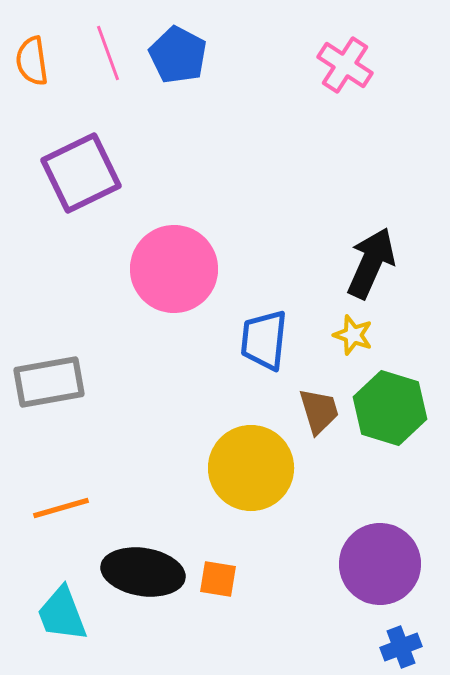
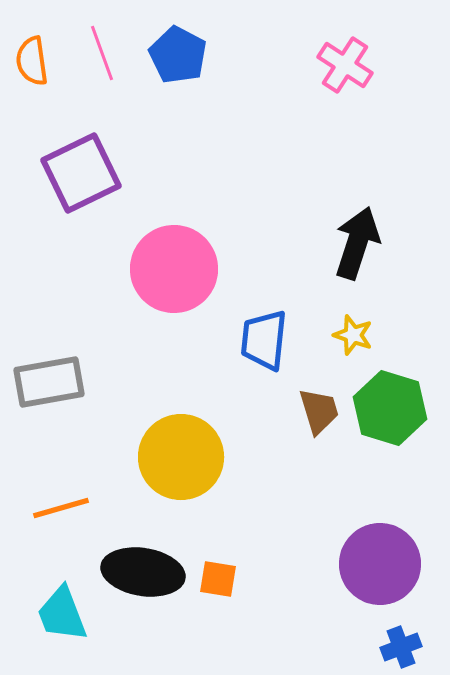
pink line: moved 6 px left
black arrow: moved 14 px left, 20 px up; rotated 6 degrees counterclockwise
yellow circle: moved 70 px left, 11 px up
